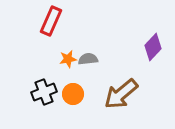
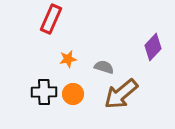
red rectangle: moved 2 px up
gray semicircle: moved 16 px right, 8 px down; rotated 24 degrees clockwise
black cross: rotated 20 degrees clockwise
